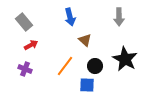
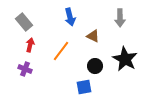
gray arrow: moved 1 px right, 1 px down
brown triangle: moved 8 px right, 4 px up; rotated 16 degrees counterclockwise
red arrow: moved 1 px left; rotated 48 degrees counterclockwise
orange line: moved 4 px left, 15 px up
blue square: moved 3 px left, 2 px down; rotated 14 degrees counterclockwise
